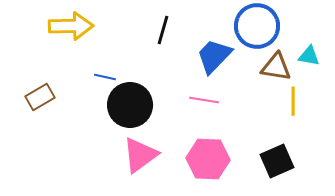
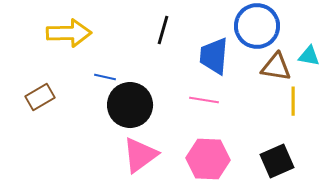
yellow arrow: moved 2 px left, 7 px down
blue trapezoid: rotated 39 degrees counterclockwise
